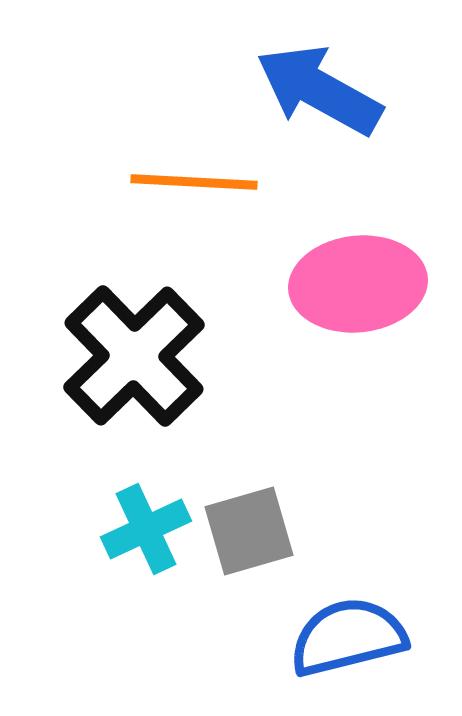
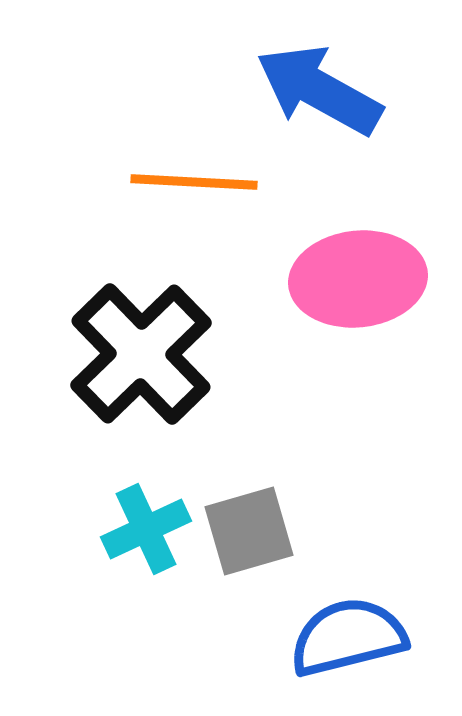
pink ellipse: moved 5 px up
black cross: moved 7 px right, 2 px up
